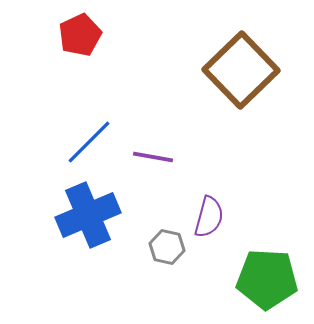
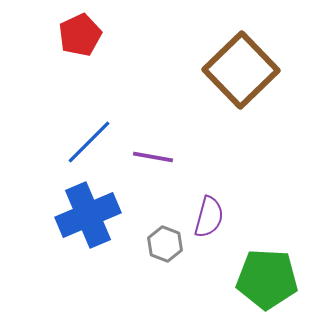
gray hexagon: moved 2 px left, 3 px up; rotated 8 degrees clockwise
